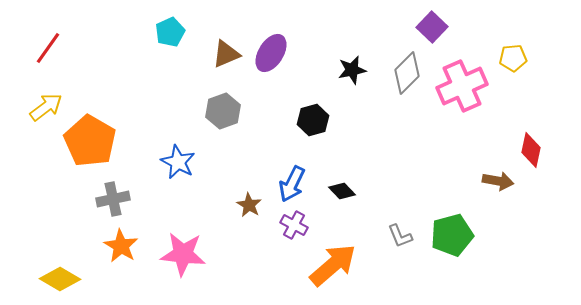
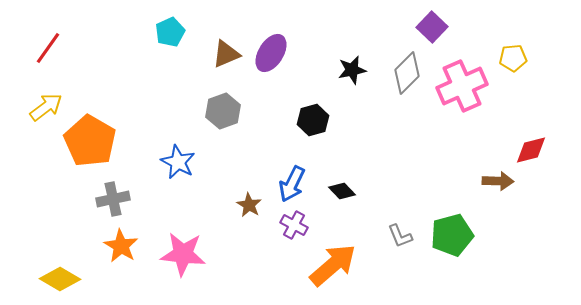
red diamond: rotated 64 degrees clockwise
brown arrow: rotated 8 degrees counterclockwise
